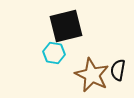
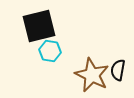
black square: moved 27 px left
cyan hexagon: moved 4 px left, 2 px up
